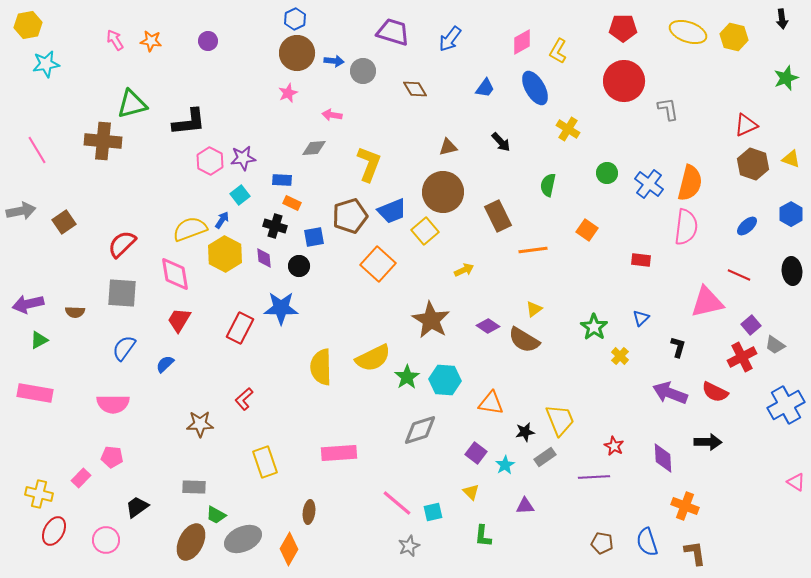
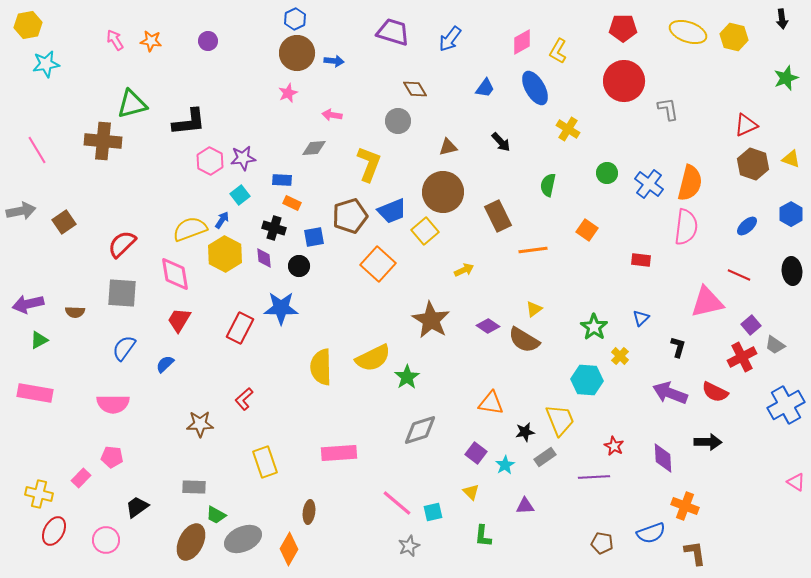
gray circle at (363, 71): moved 35 px right, 50 px down
black cross at (275, 226): moved 1 px left, 2 px down
cyan hexagon at (445, 380): moved 142 px right
blue semicircle at (647, 542): moved 4 px right, 9 px up; rotated 92 degrees counterclockwise
